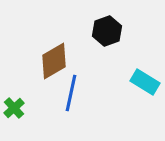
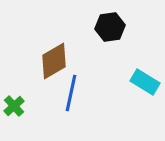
black hexagon: moved 3 px right, 4 px up; rotated 12 degrees clockwise
green cross: moved 2 px up
